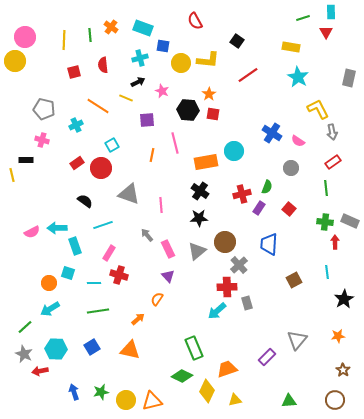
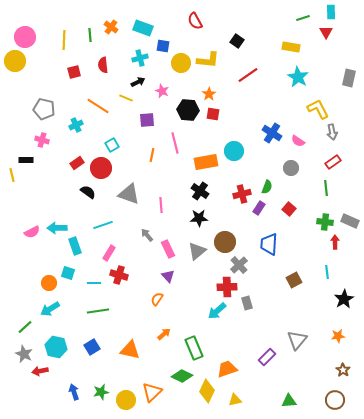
black semicircle at (85, 201): moved 3 px right, 9 px up
orange arrow at (138, 319): moved 26 px right, 15 px down
cyan hexagon at (56, 349): moved 2 px up; rotated 10 degrees clockwise
orange triangle at (152, 401): moved 9 px up; rotated 30 degrees counterclockwise
